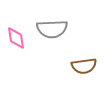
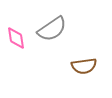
gray semicircle: rotated 32 degrees counterclockwise
